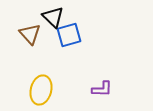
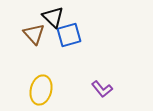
brown triangle: moved 4 px right
purple L-shape: rotated 50 degrees clockwise
